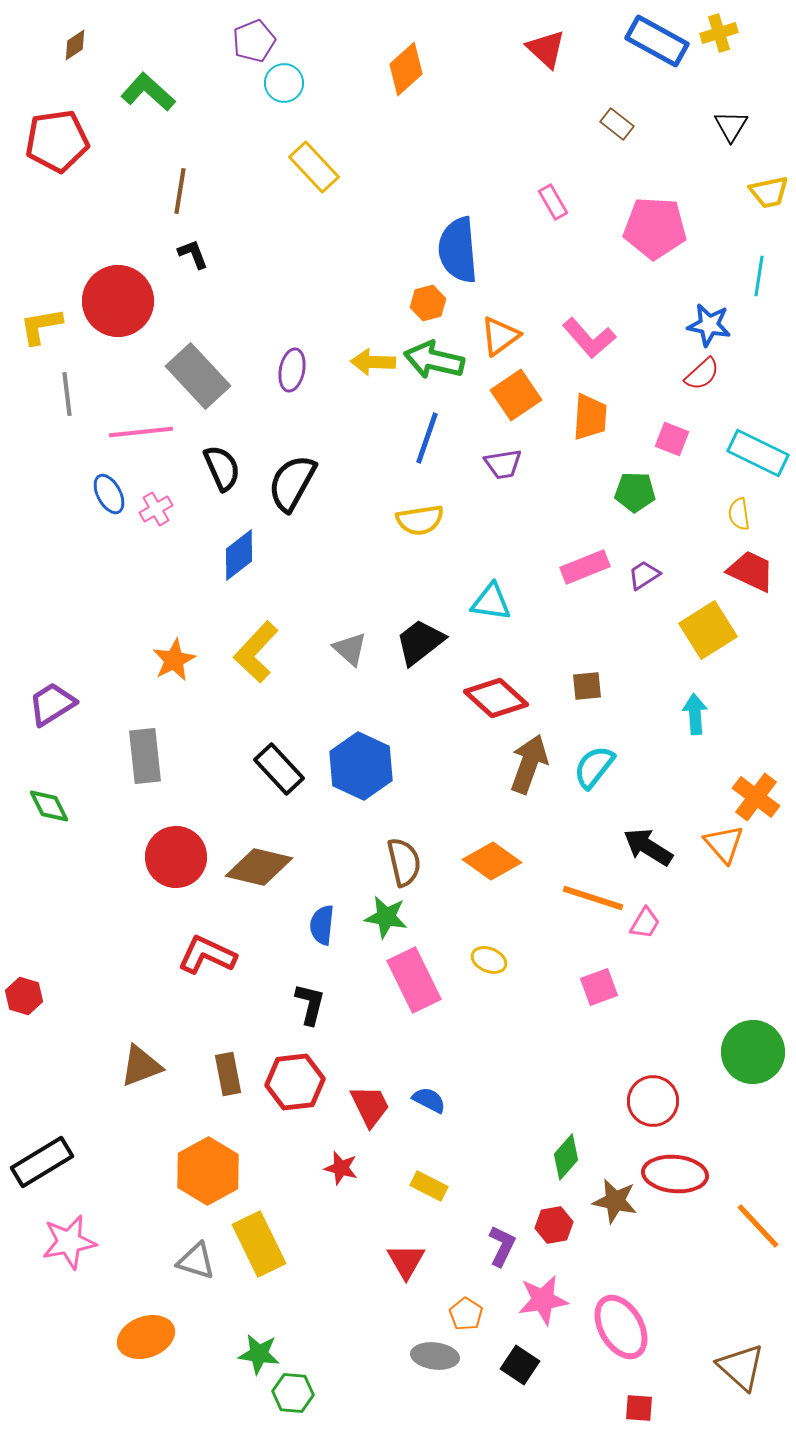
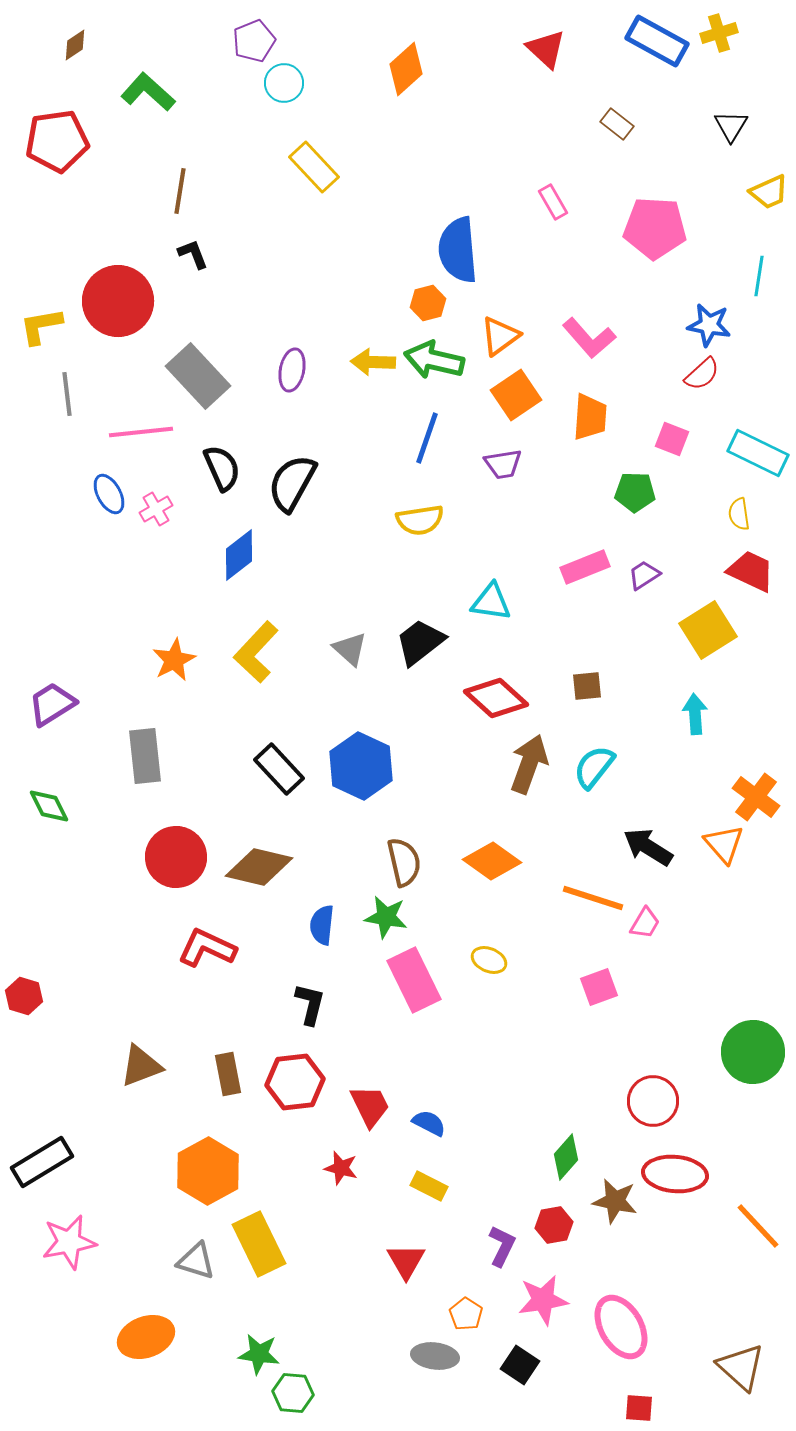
yellow trapezoid at (769, 192): rotated 12 degrees counterclockwise
red L-shape at (207, 955): moved 7 px up
blue semicircle at (429, 1100): moved 23 px down
